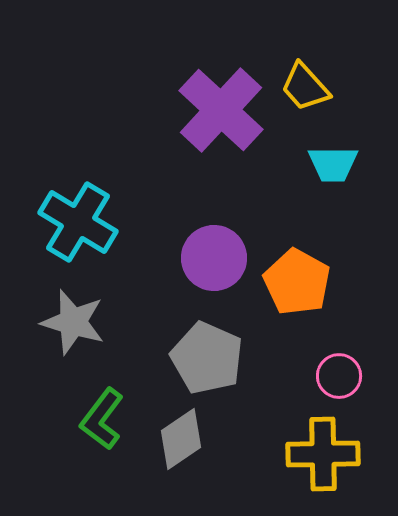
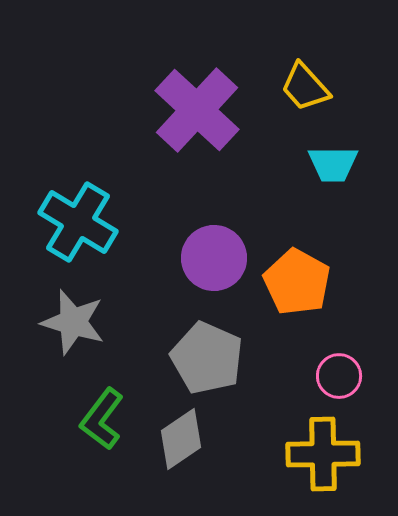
purple cross: moved 24 px left
